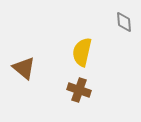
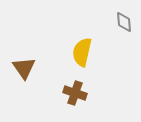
brown triangle: rotated 15 degrees clockwise
brown cross: moved 4 px left, 3 px down
